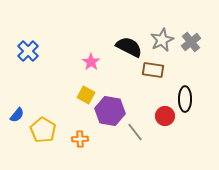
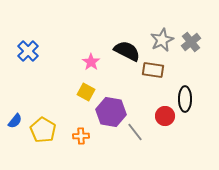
black semicircle: moved 2 px left, 4 px down
yellow square: moved 3 px up
purple hexagon: moved 1 px right, 1 px down
blue semicircle: moved 2 px left, 6 px down
orange cross: moved 1 px right, 3 px up
